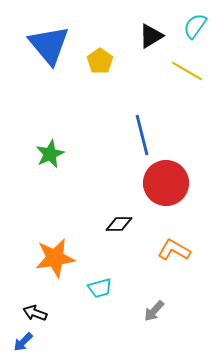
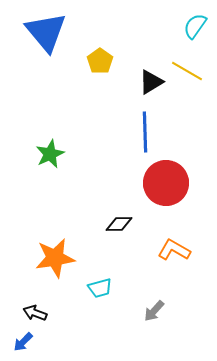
black triangle: moved 46 px down
blue triangle: moved 3 px left, 13 px up
blue line: moved 3 px right, 3 px up; rotated 12 degrees clockwise
